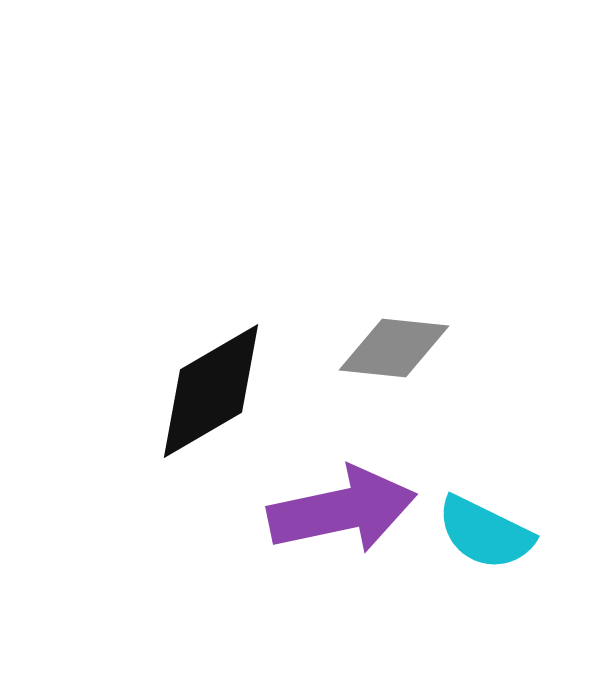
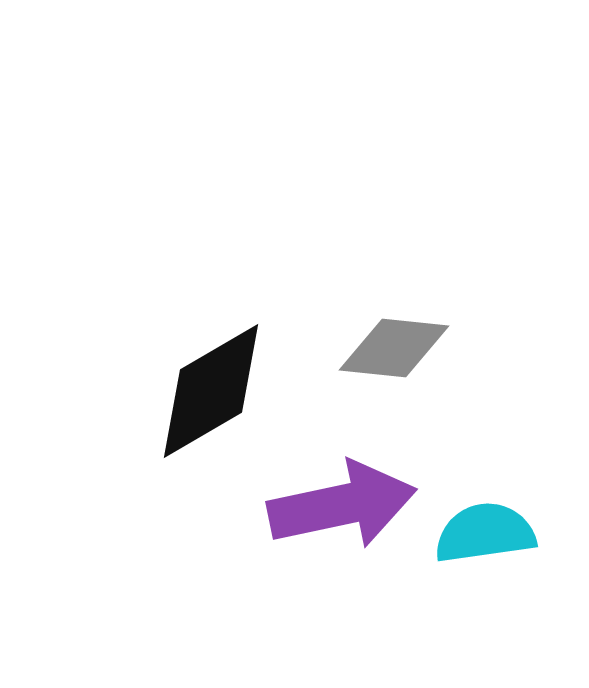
purple arrow: moved 5 px up
cyan semicircle: rotated 146 degrees clockwise
